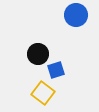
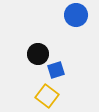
yellow square: moved 4 px right, 3 px down
